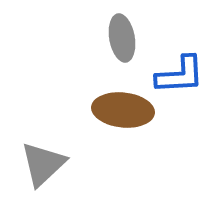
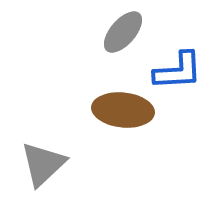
gray ellipse: moved 1 px right, 6 px up; rotated 51 degrees clockwise
blue L-shape: moved 2 px left, 4 px up
